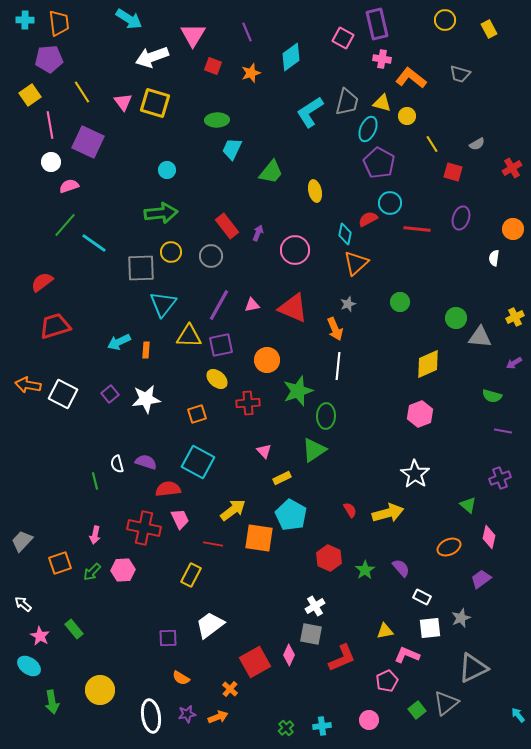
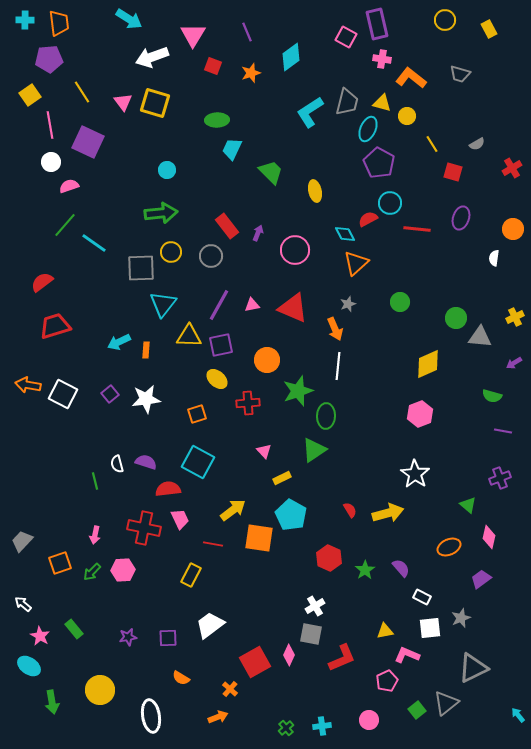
pink square at (343, 38): moved 3 px right, 1 px up
green trapezoid at (271, 172): rotated 84 degrees counterclockwise
cyan diamond at (345, 234): rotated 40 degrees counterclockwise
purple star at (187, 714): moved 59 px left, 77 px up
